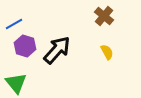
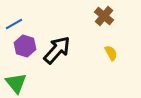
yellow semicircle: moved 4 px right, 1 px down
